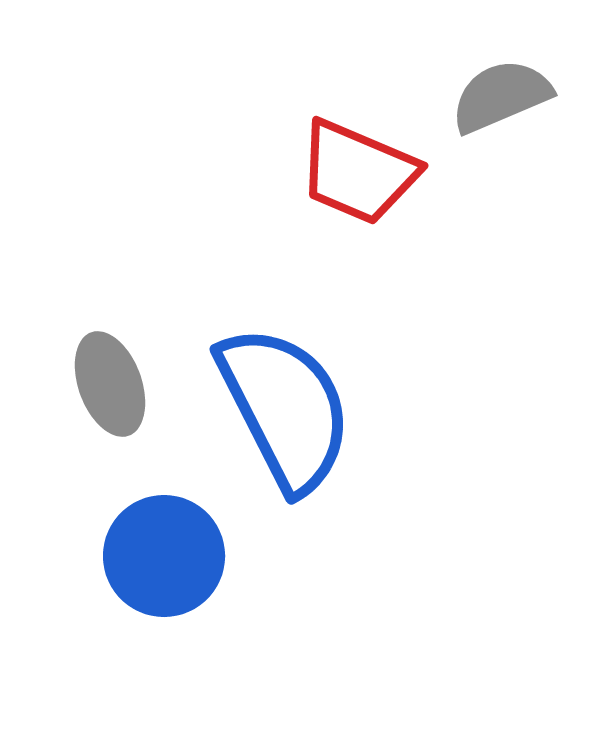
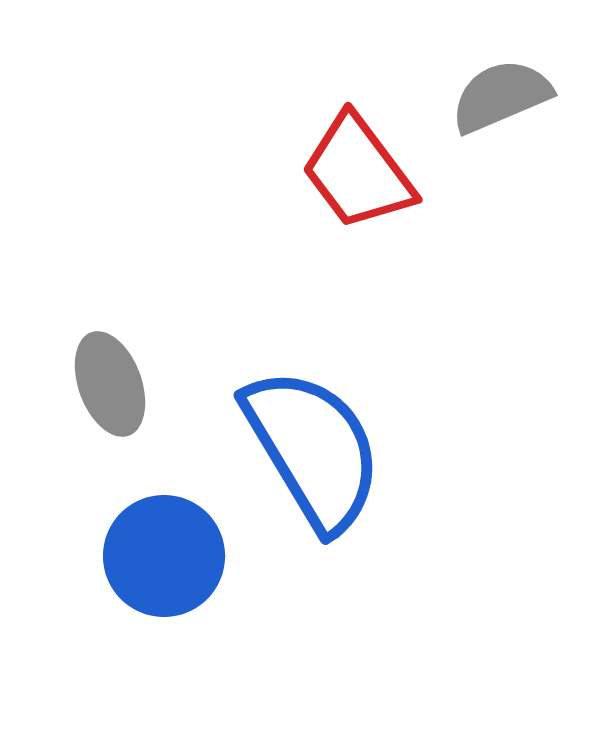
red trapezoid: rotated 30 degrees clockwise
blue semicircle: moved 28 px right, 41 px down; rotated 4 degrees counterclockwise
